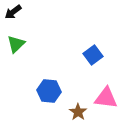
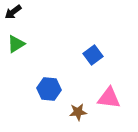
green triangle: rotated 12 degrees clockwise
blue hexagon: moved 2 px up
pink triangle: moved 3 px right
brown star: rotated 30 degrees clockwise
